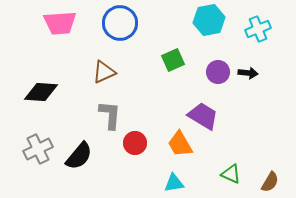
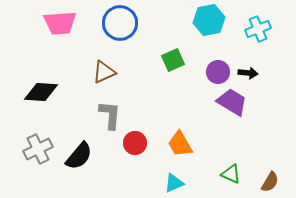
purple trapezoid: moved 29 px right, 14 px up
cyan triangle: rotated 15 degrees counterclockwise
